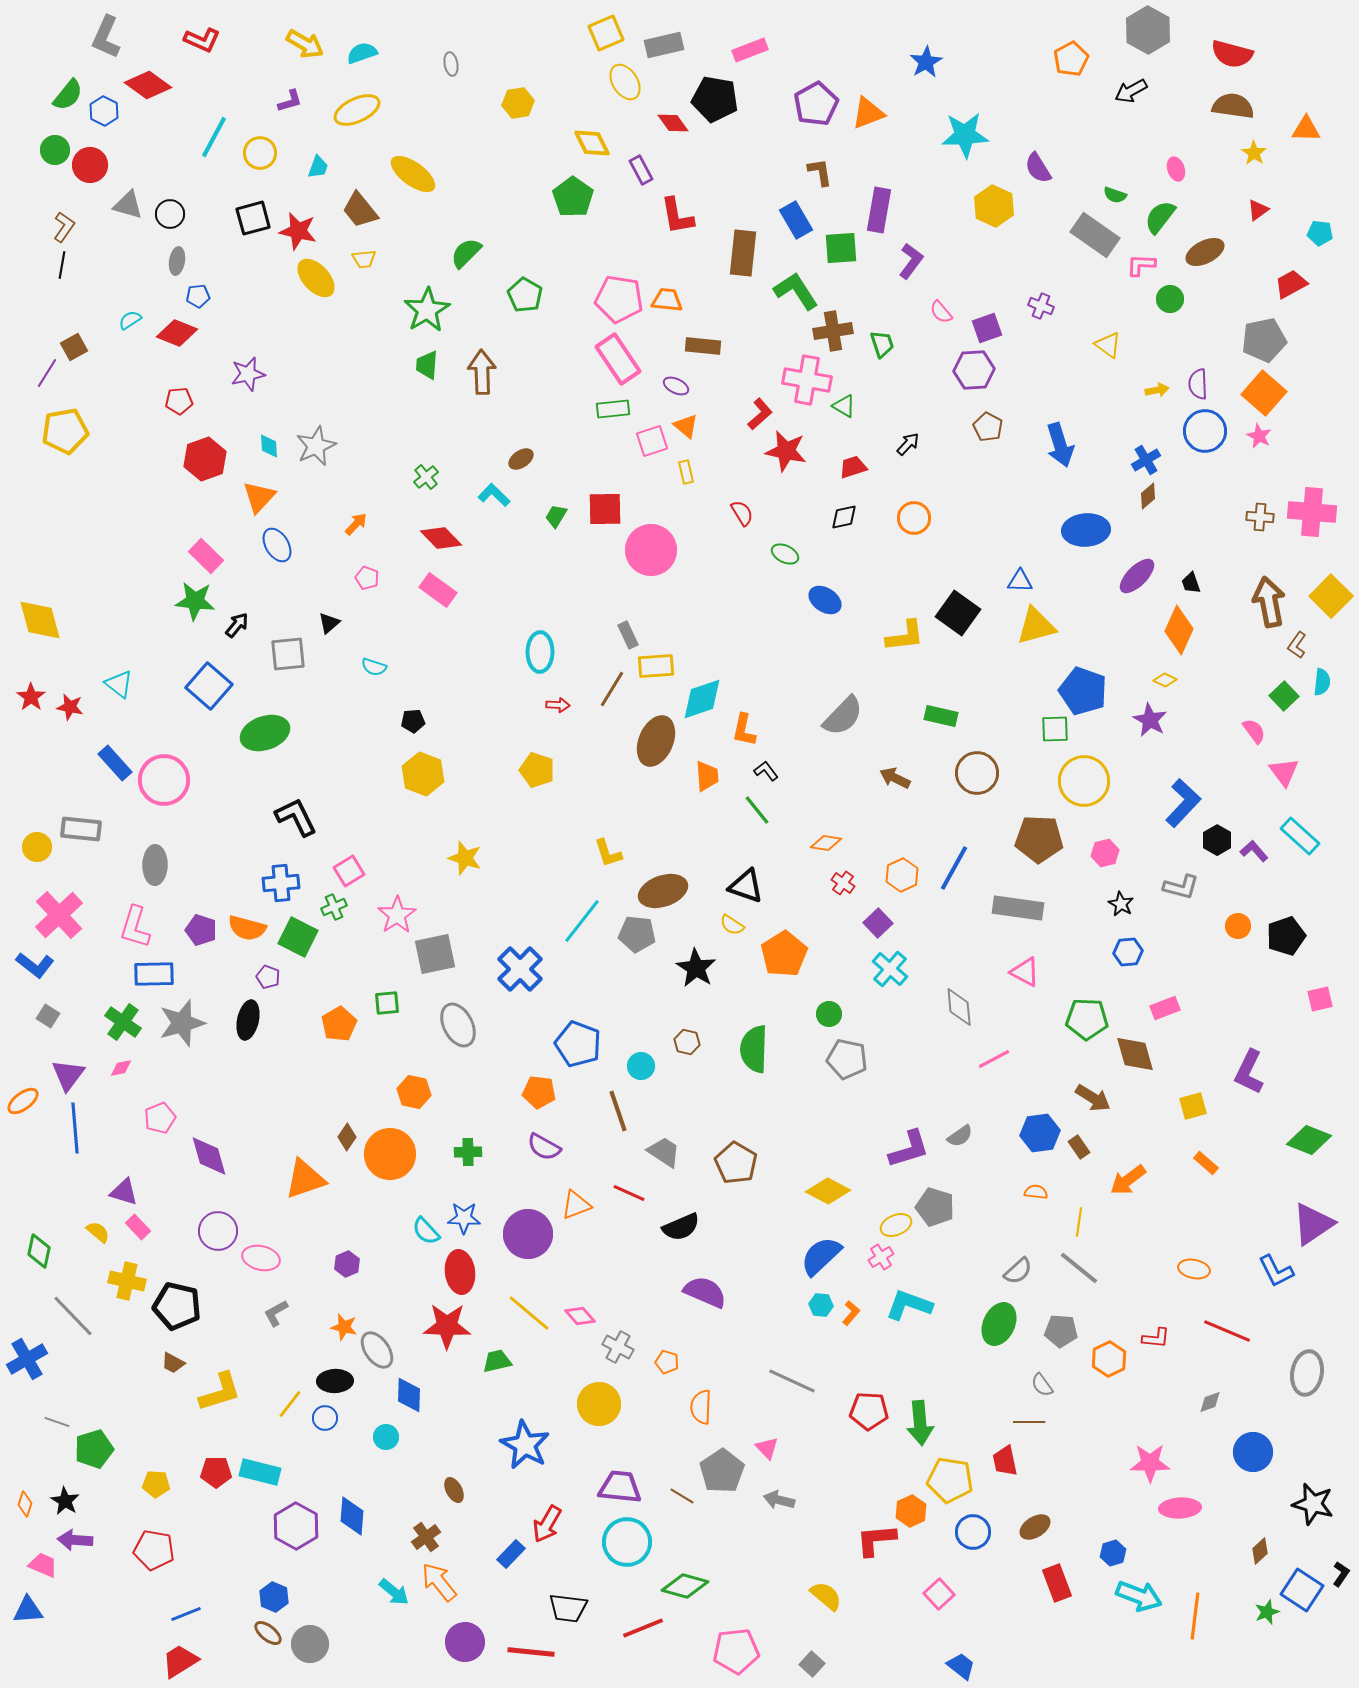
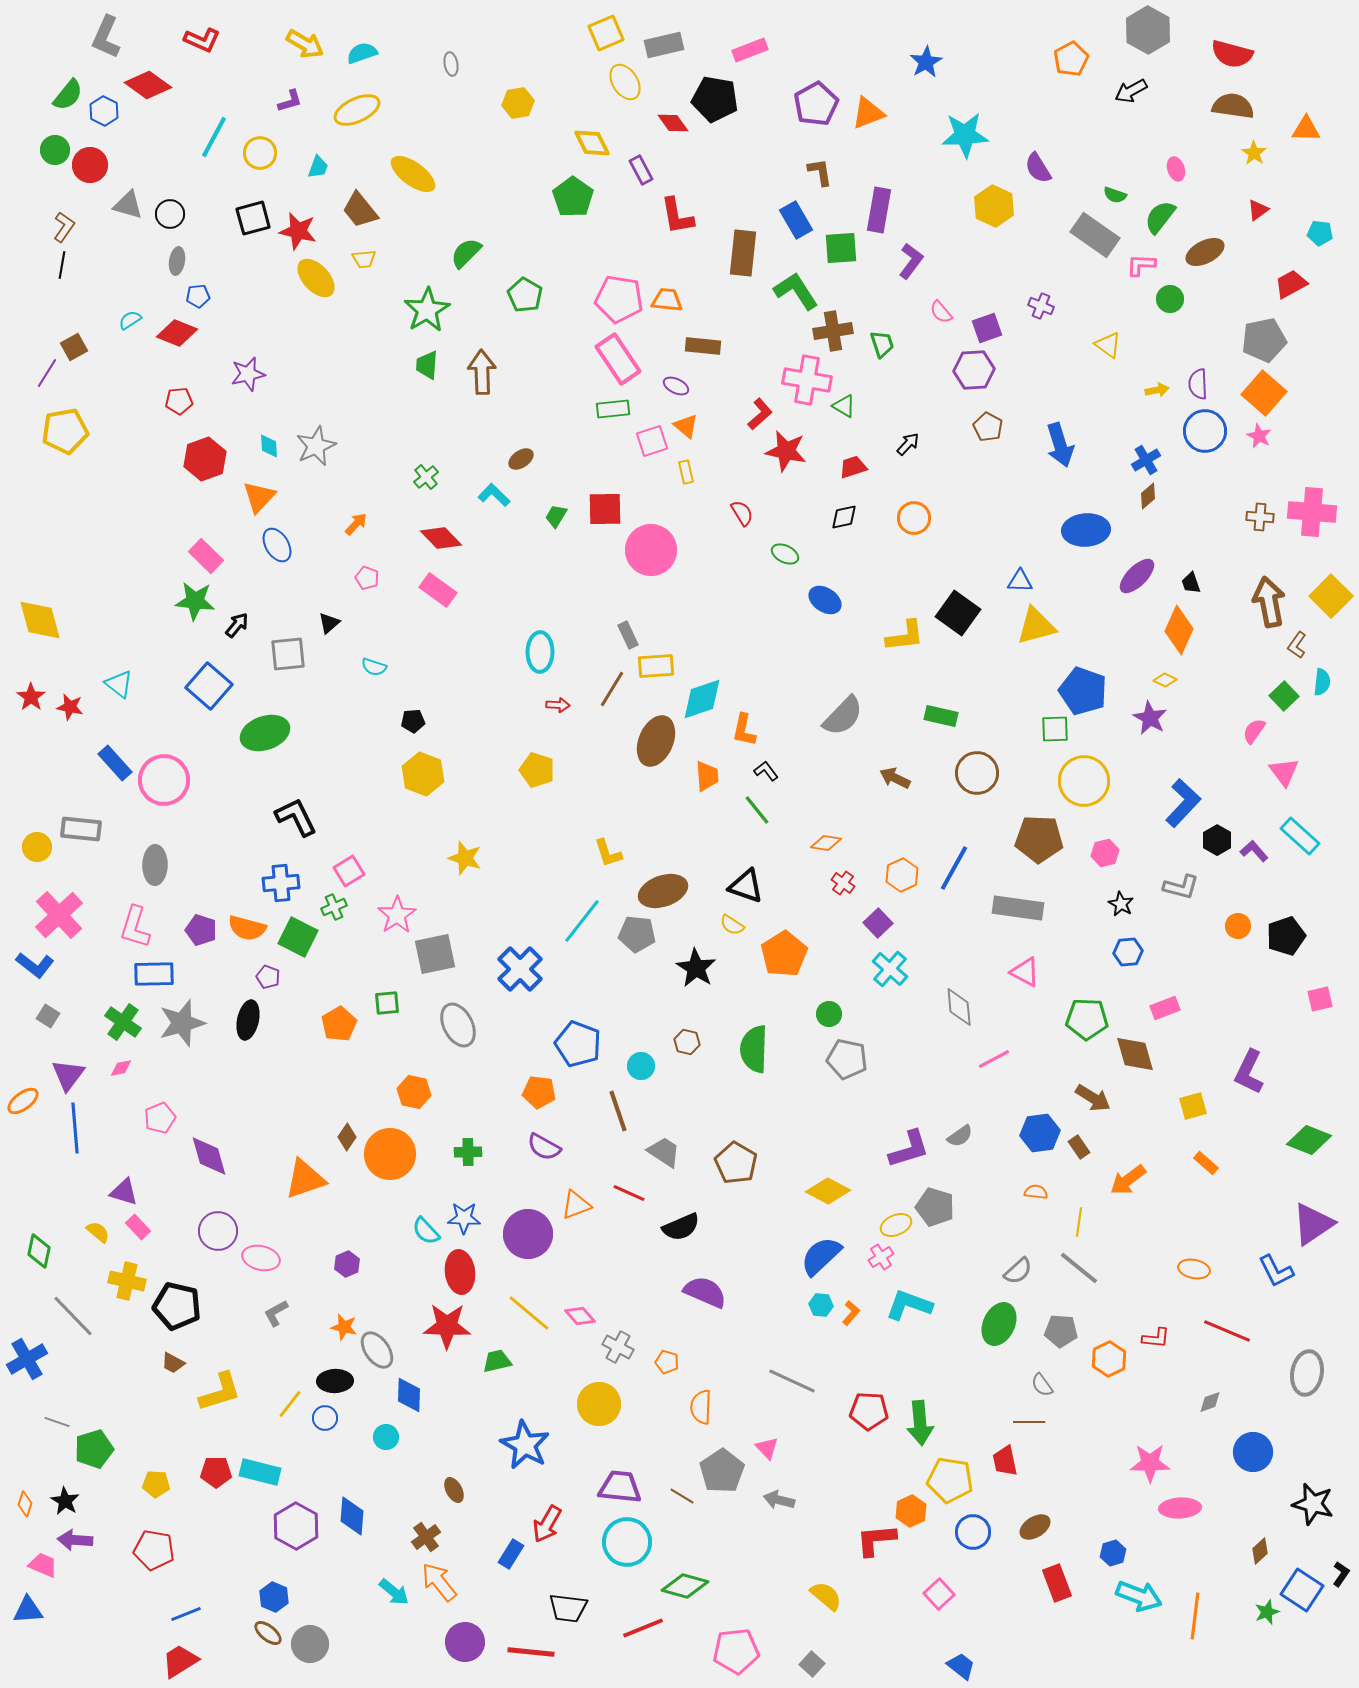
purple star at (1150, 720): moved 2 px up
pink semicircle at (1254, 731): rotated 108 degrees counterclockwise
blue rectangle at (511, 1554): rotated 12 degrees counterclockwise
